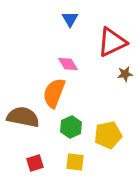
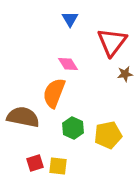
red triangle: rotated 28 degrees counterclockwise
green hexagon: moved 2 px right, 1 px down; rotated 10 degrees counterclockwise
yellow square: moved 17 px left, 4 px down
